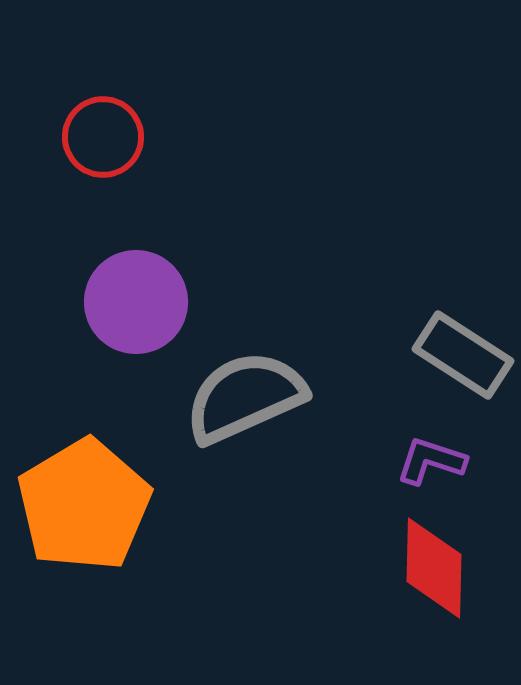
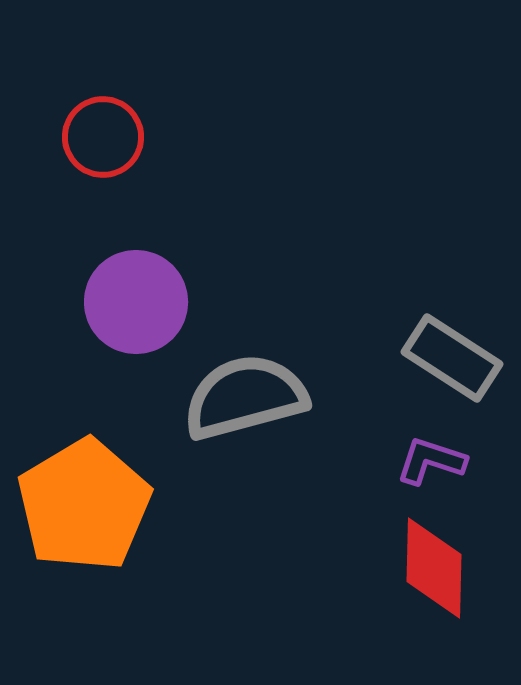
gray rectangle: moved 11 px left, 3 px down
gray semicircle: rotated 9 degrees clockwise
